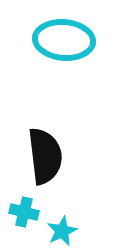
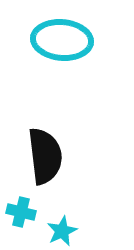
cyan ellipse: moved 2 px left
cyan cross: moved 3 px left
